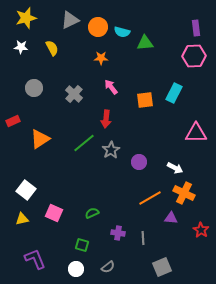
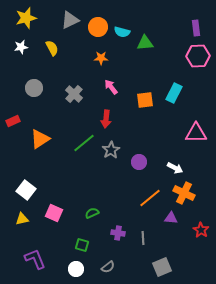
white star: rotated 16 degrees counterclockwise
pink hexagon: moved 4 px right
orange line: rotated 10 degrees counterclockwise
